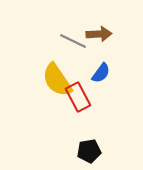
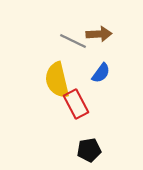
yellow semicircle: rotated 21 degrees clockwise
red rectangle: moved 2 px left, 7 px down
black pentagon: moved 1 px up
